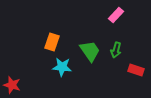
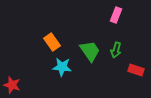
pink rectangle: rotated 21 degrees counterclockwise
orange rectangle: rotated 54 degrees counterclockwise
